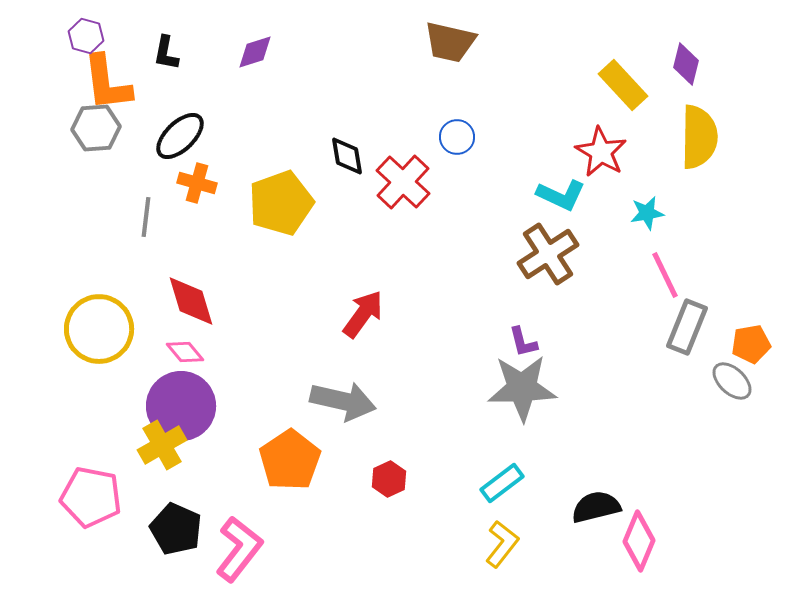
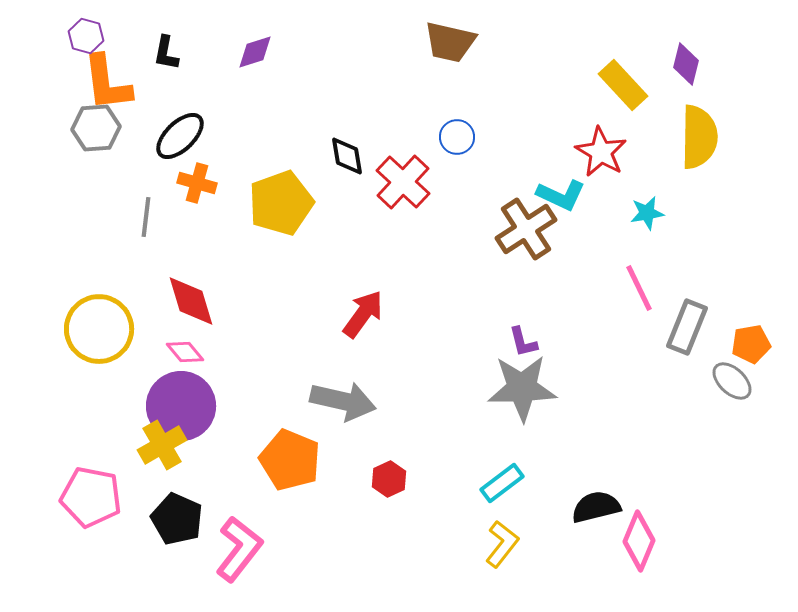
brown cross at (548, 254): moved 22 px left, 25 px up
pink line at (665, 275): moved 26 px left, 13 px down
orange pentagon at (290, 460): rotated 16 degrees counterclockwise
black pentagon at (176, 529): moved 1 px right, 10 px up
